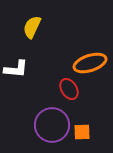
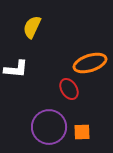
purple circle: moved 3 px left, 2 px down
